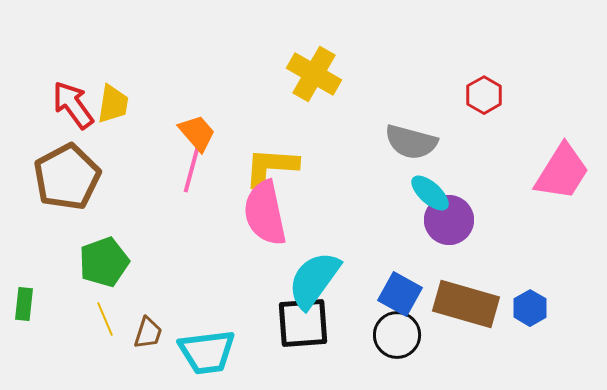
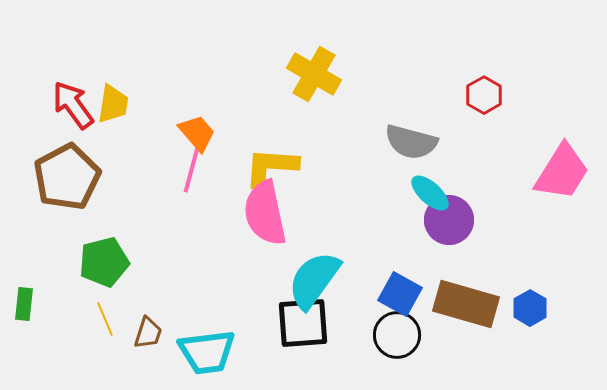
green pentagon: rotated 6 degrees clockwise
